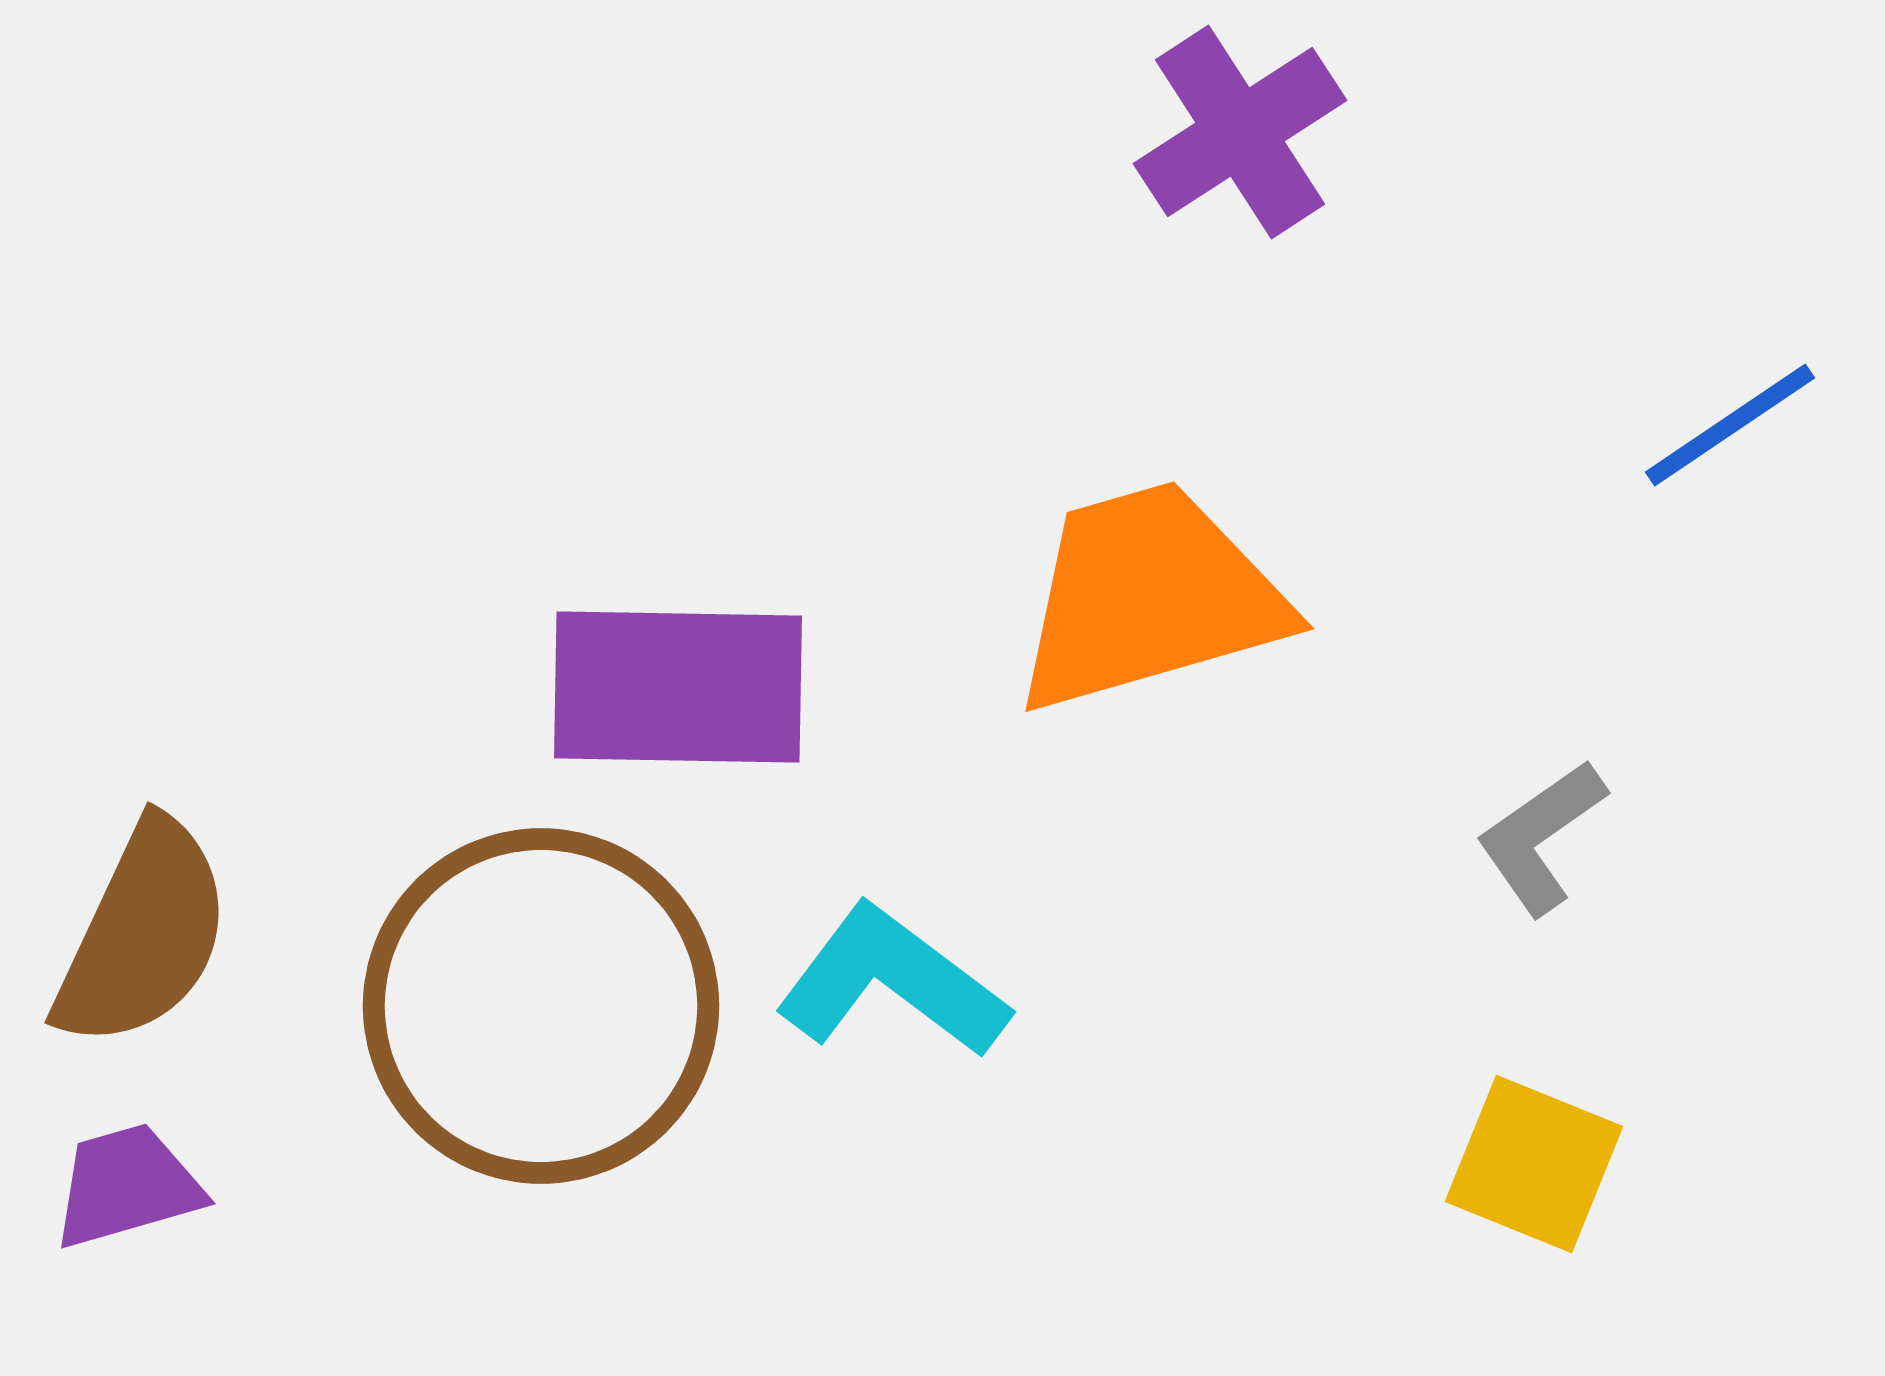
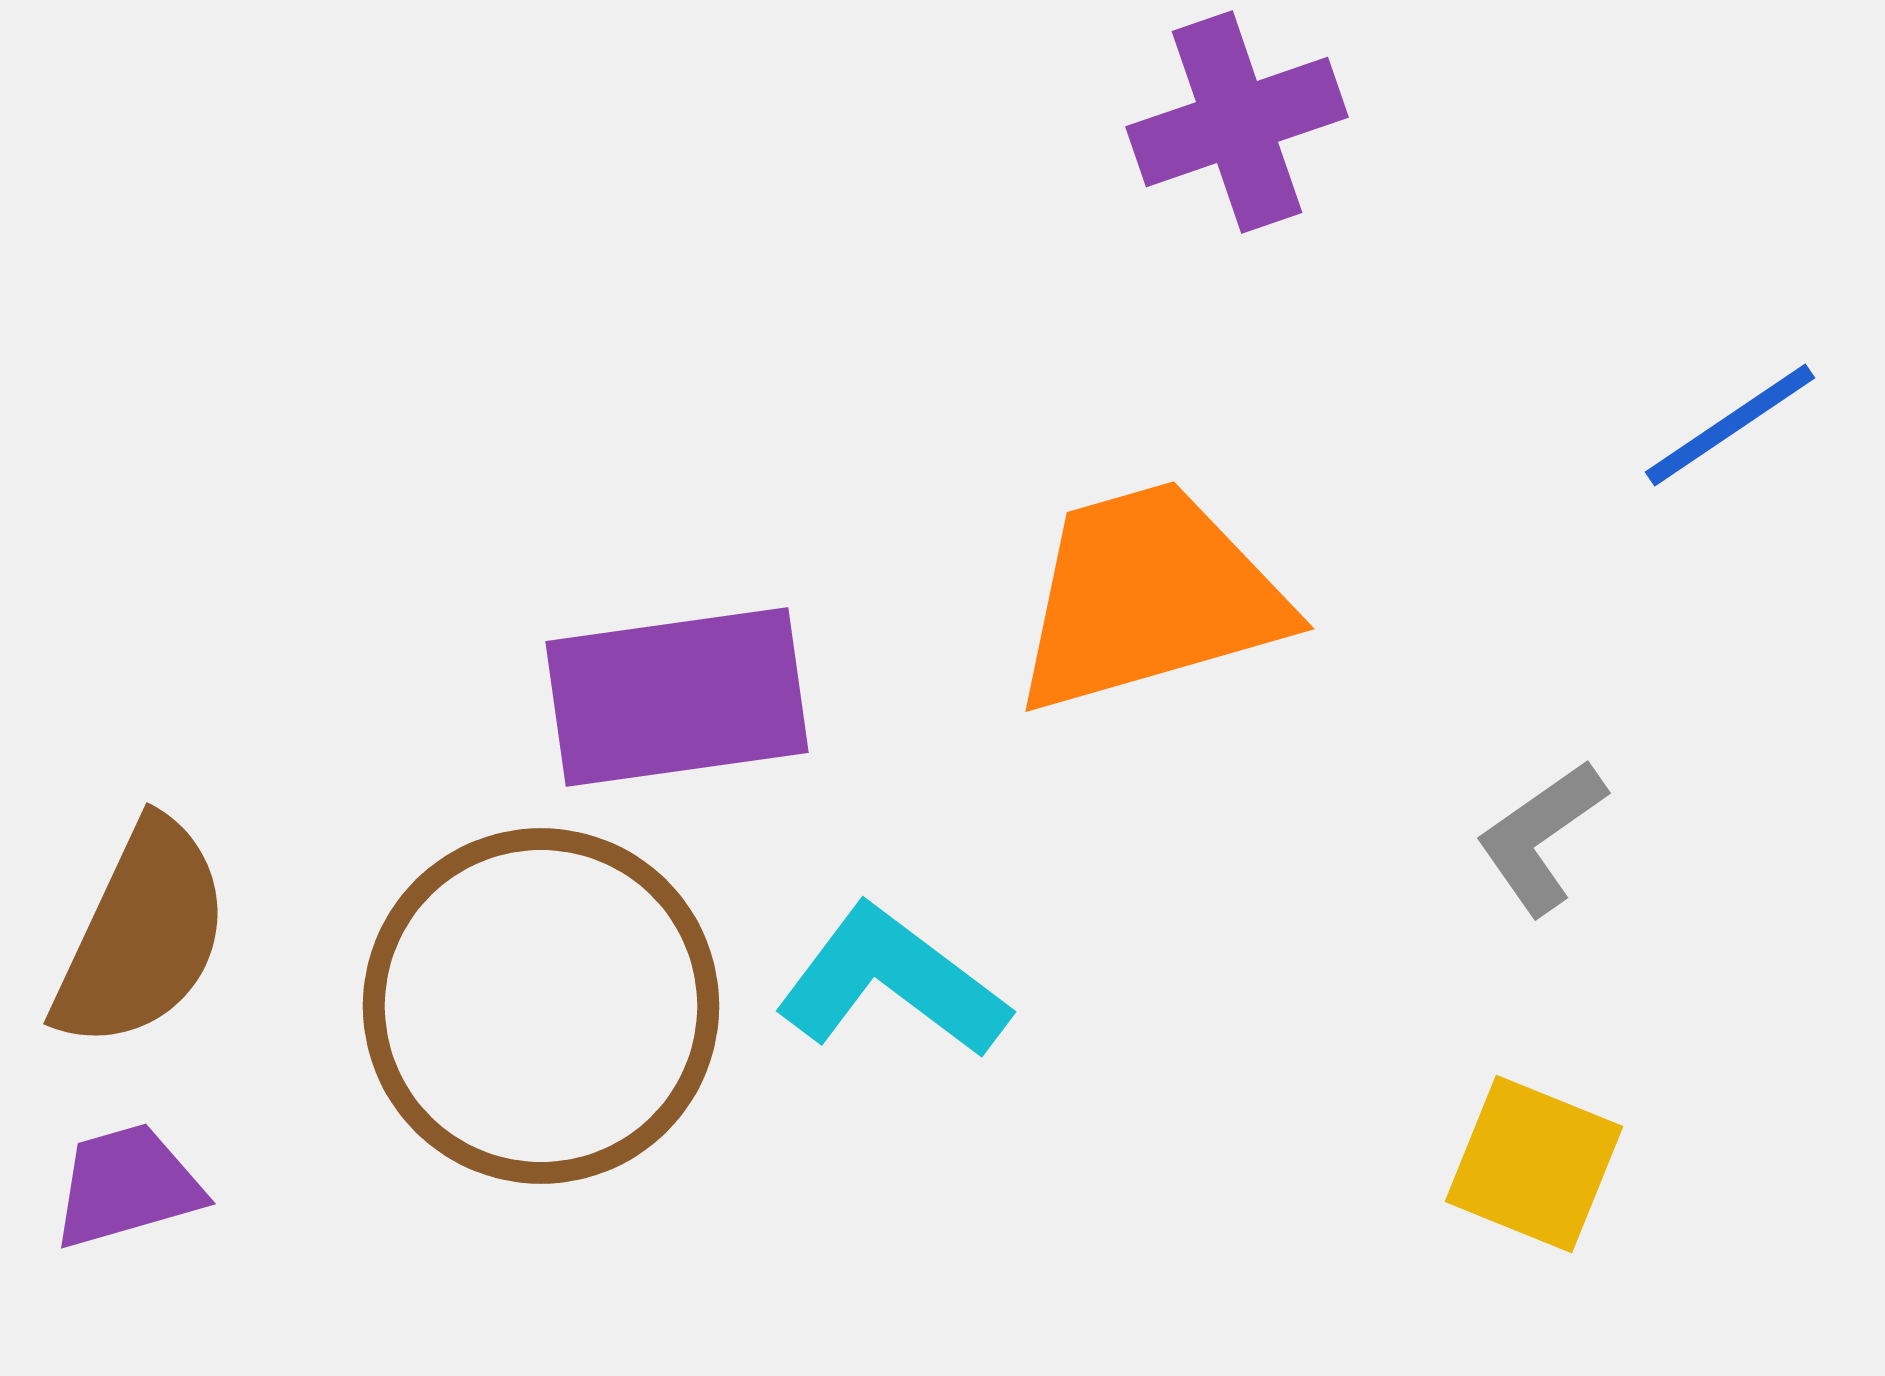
purple cross: moved 3 px left, 10 px up; rotated 14 degrees clockwise
purple rectangle: moved 1 px left, 10 px down; rotated 9 degrees counterclockwise
brown semicircle: moved 1 px left, 1 px down
